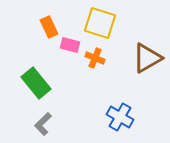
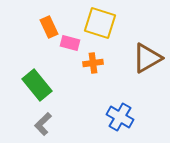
pink rectangle: moved 2 px up
orange cross: moved 2 px left, 5 px down; rotated 30 degrees counterclockwise
green rectangle: moved 1 px right, 2 px down
